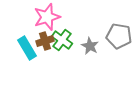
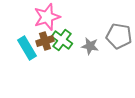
gray star: rotated 18 degrees counterclockwise
